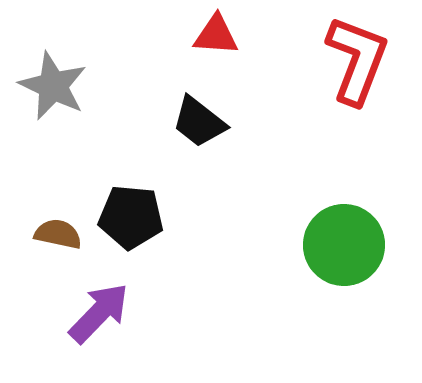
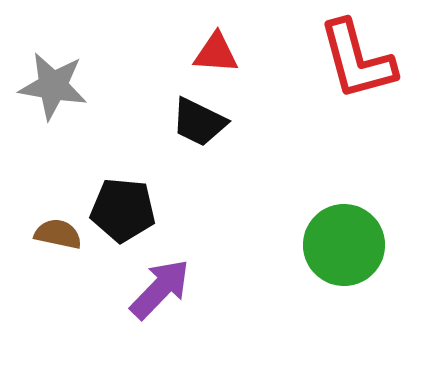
red triangle: moved 18 px down
red L-shape: rotated 144 degrees clockwise
gray star: rotated 16 degrees counterclockwise
black trapezoid: rotated 12 degrees counterclockwise
black pentagon: moved 8 px left, 7 px up
purple arrow: moved 61 px right, 24 px up
